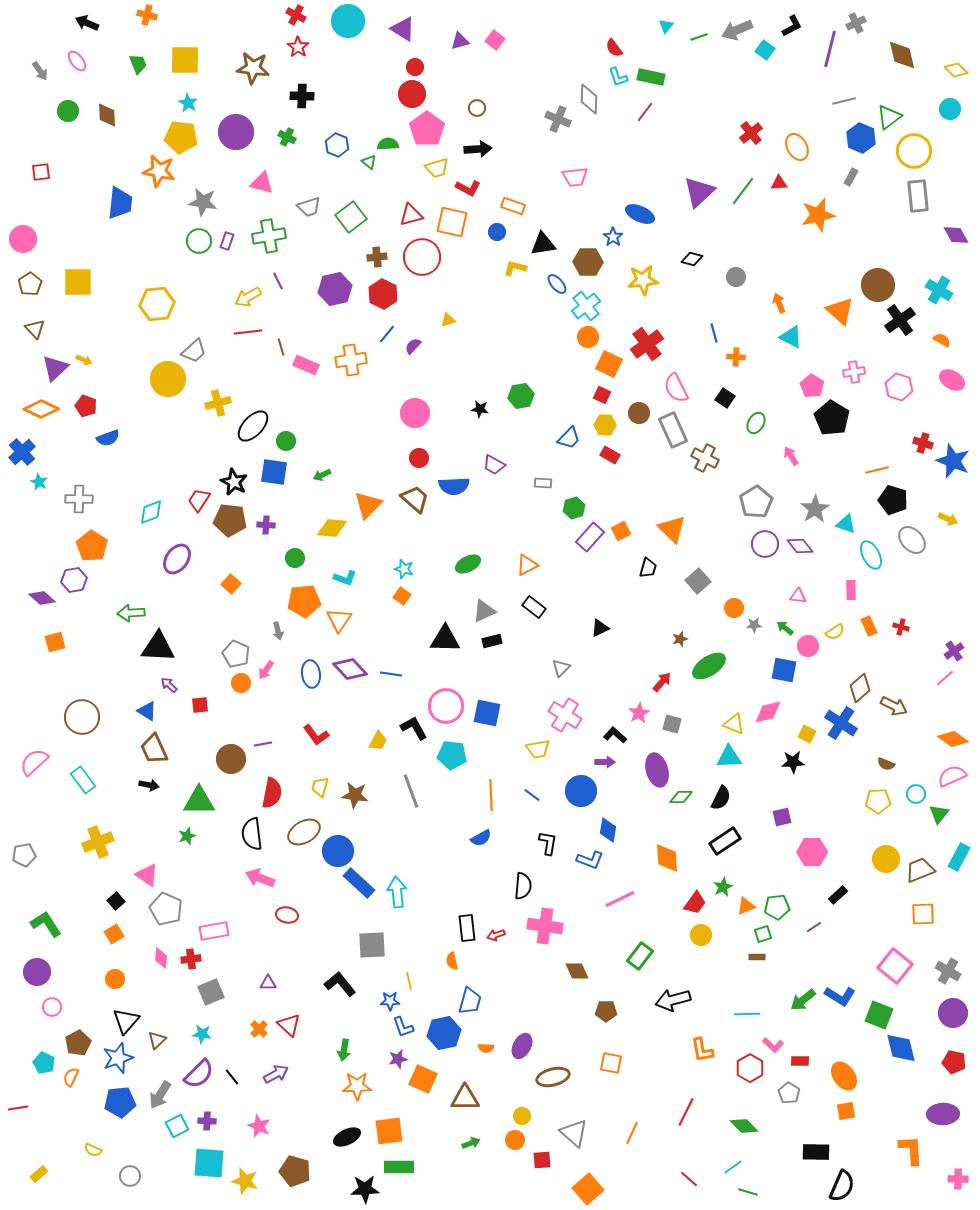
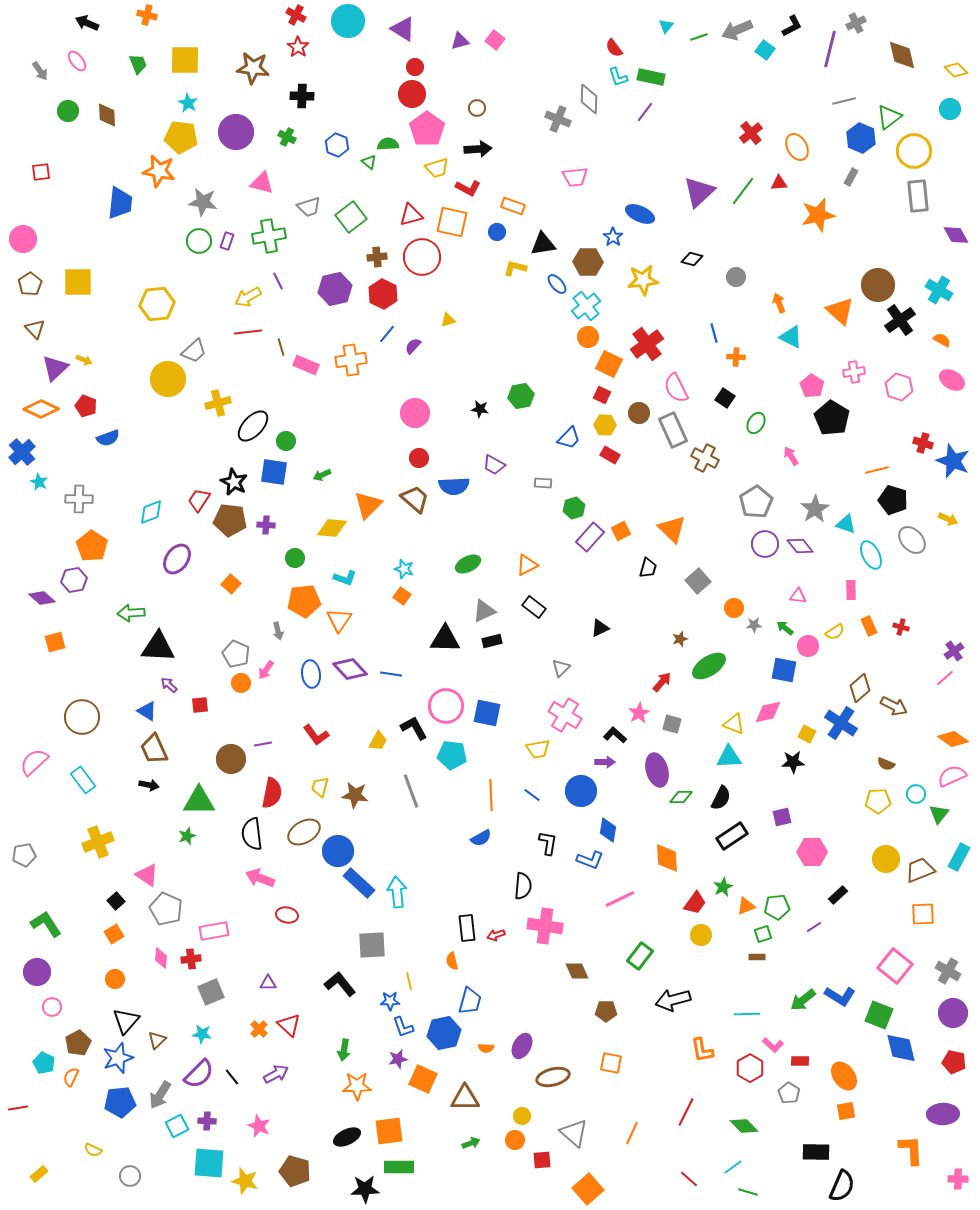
black rectangle at (725, 841): moved 7 px right, 5 px up
